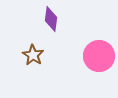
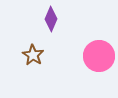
purple diamond: rotated 15 degrees clockwise
